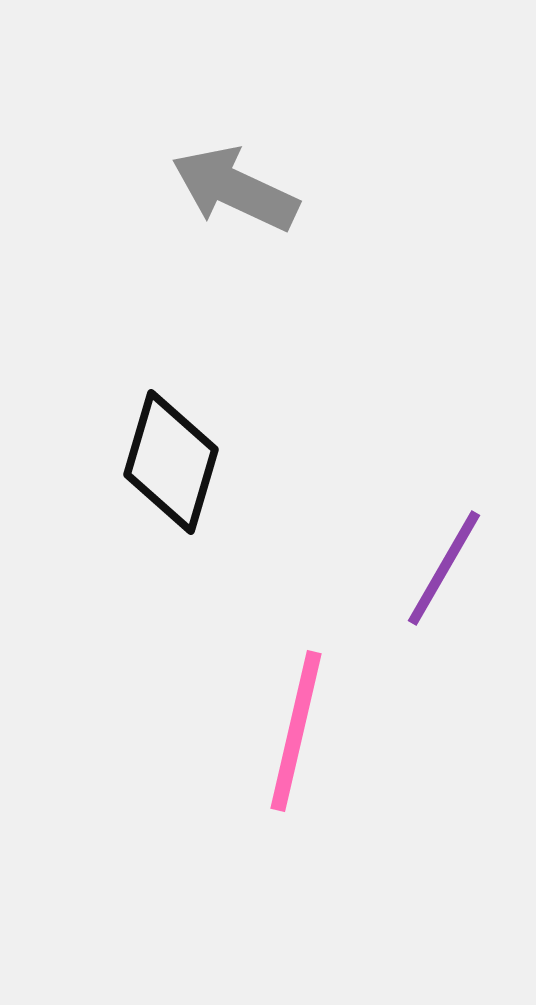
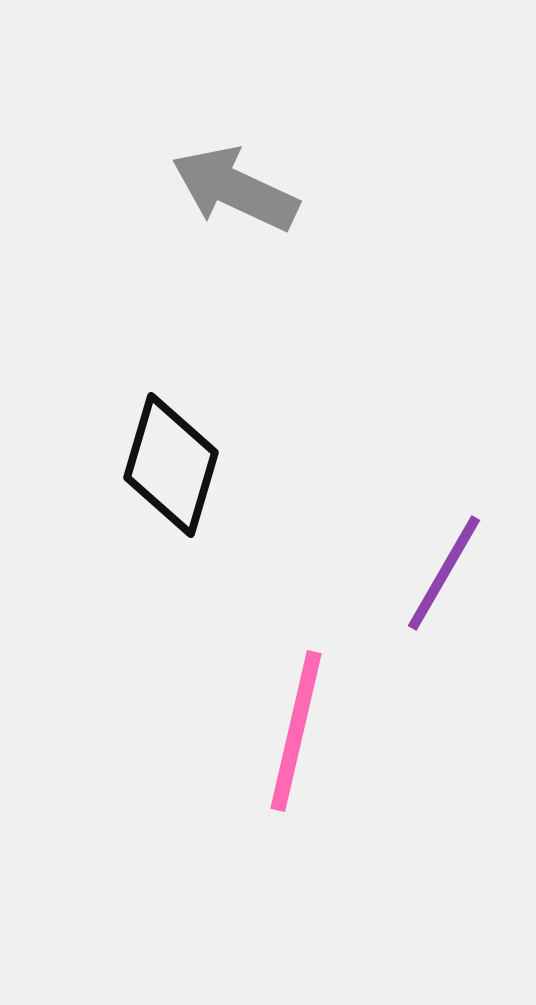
black diamond: moved 3 px down
purple line: moved 5 px down
